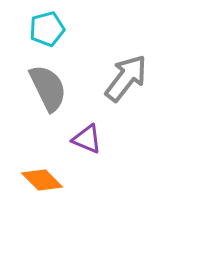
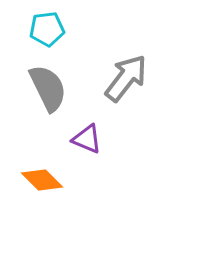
cyan pentagon: rotated 8 degrees clockwise
